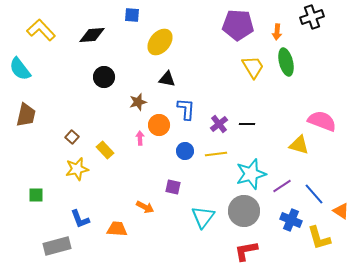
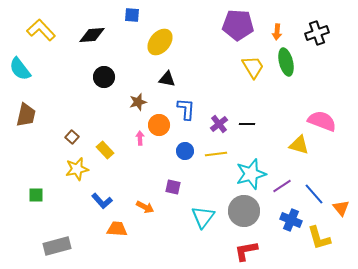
black cross at (312, 17): moved 5 px right, 16 px down
orange triangle at (341, 211): moved 3 px up; rotated 18 degrees clockwise
blue L-shape at (80, 219): moved 22 px right, 18 px up; rotated 20 degrees counterclockwise
